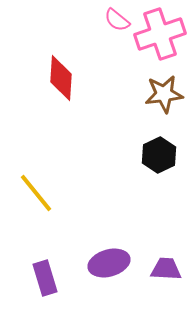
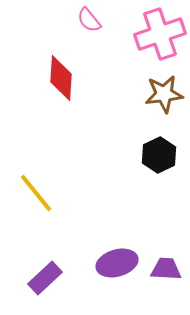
pink semicircle: moved 28 px left; rotated 12 degrees clockwise
purple ellipse: moved 8 px right
purple rectangle: rotated 64 degrees clockwise
